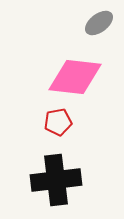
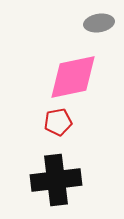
gray ellipse: rotated 28 degrees clockwise
pink diamond: moved 2 px left; rotated 18 degrees counterclockwise
